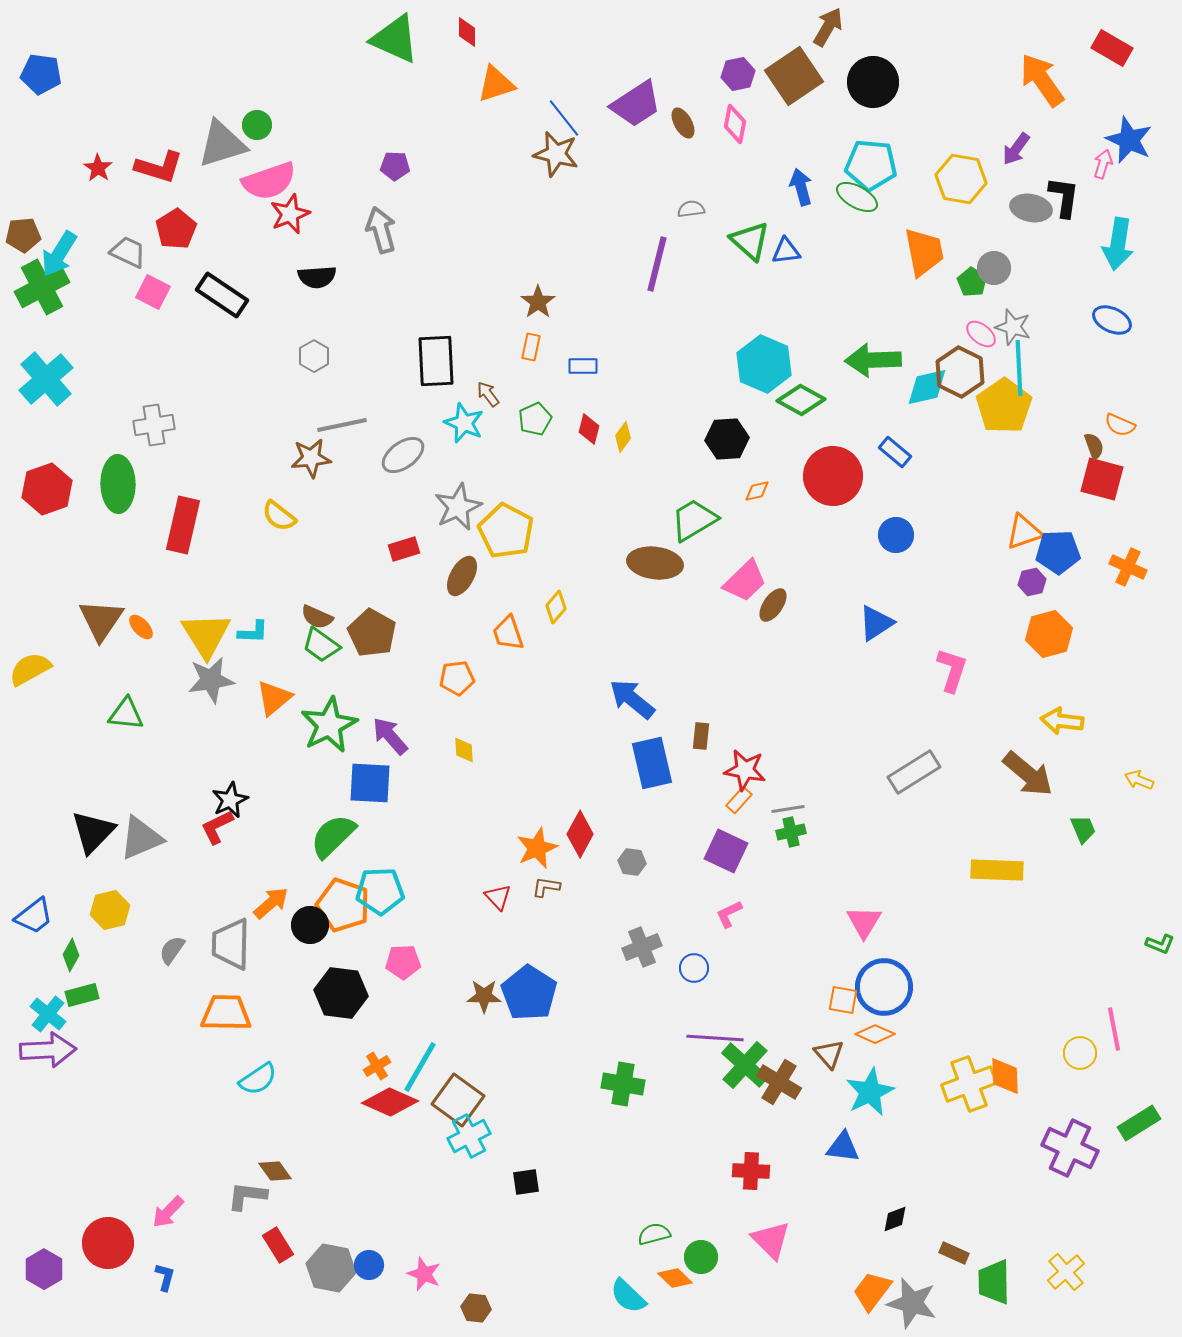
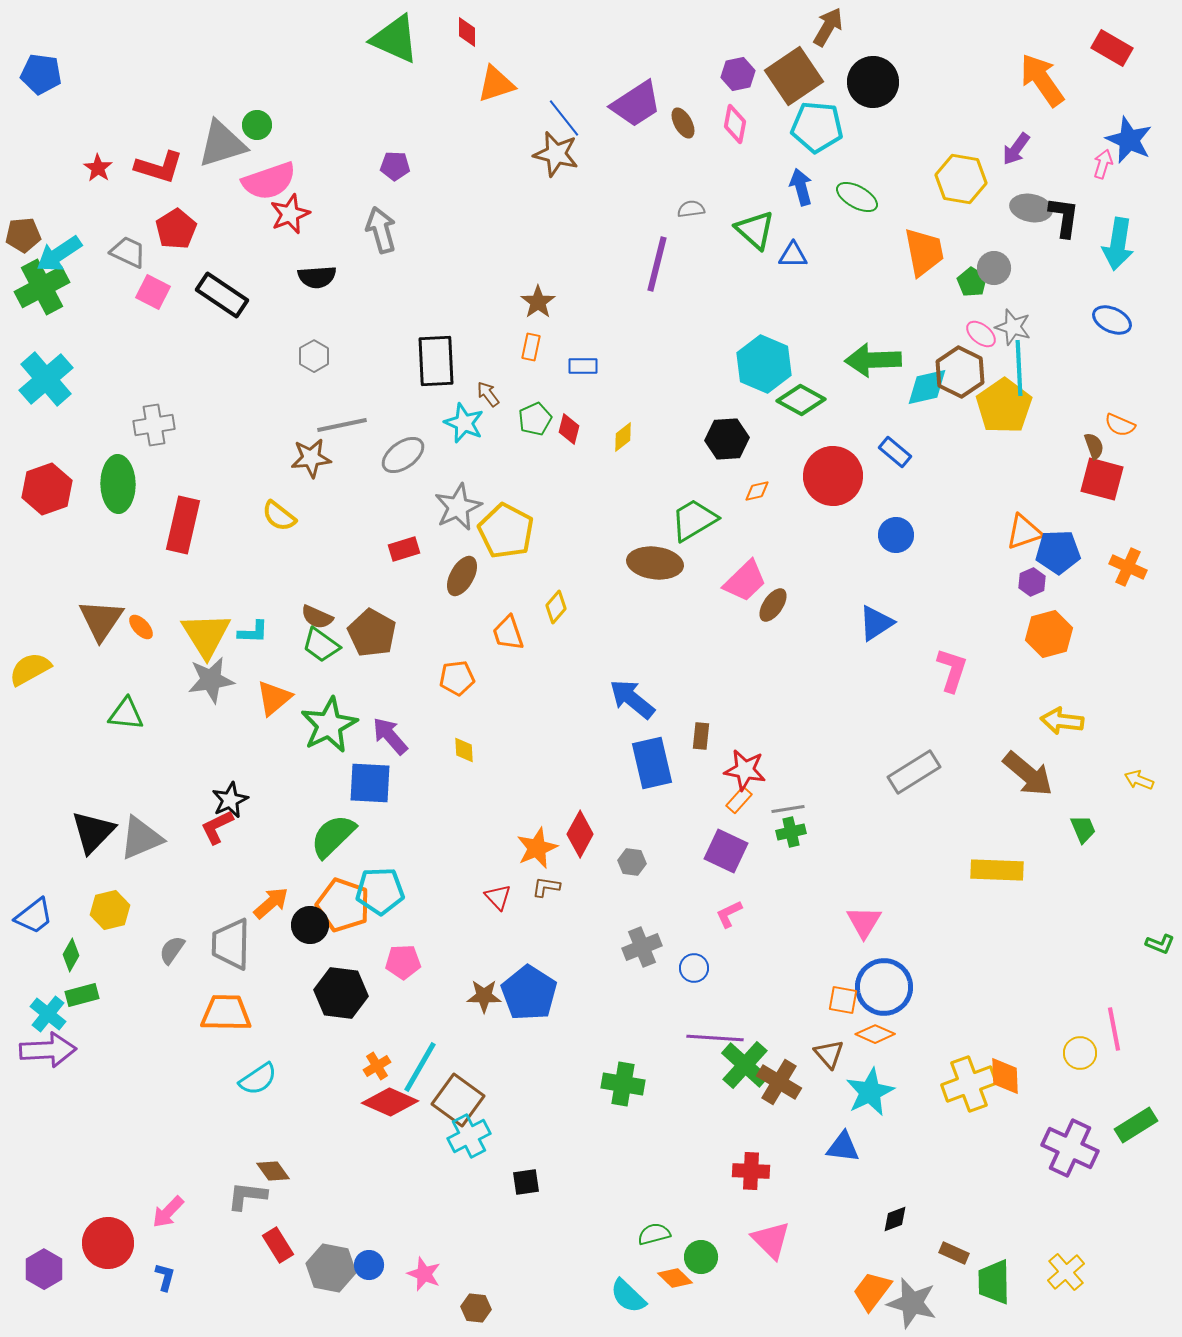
cyan pentagon at (871, 165): moved 54 px left, 38 px up
black L-shape at (1064, 197): moved 20 px down
green triangle at (750, 241): moved 5 px right, 11 px up
blue triangle at (786, 251): moved 7 px right, 4 px down; rotated 8 degrees clockwise
cyan arrow at (59, 254): rotated 24 degrees clockwise
red diamond at (589, 429): moved 20 px left
yellow diamond at (623, 437): rotated 16 degrees clockwise
purple hexagon at (1032, 582): rotated 12 degrees counterclockwise
green rectangle at (1139, 1123): moved 3 px left, 2 px down
brown diamond at (275, 1171): moved 2 px left
